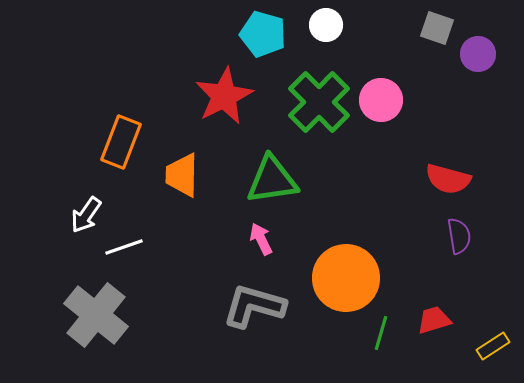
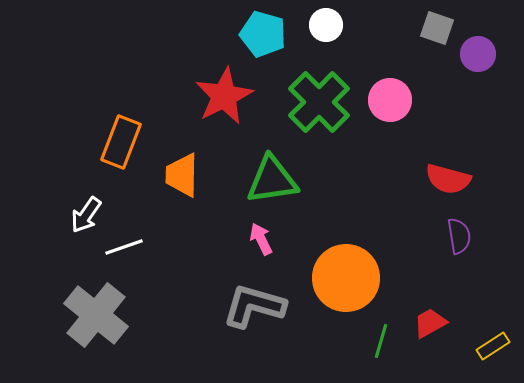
pink circle: moved 9 px right
red trapezoid: moved 4 px left, 3 px down; rotated 12 degrees counterclockwise
green line: moved 8 px down
